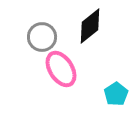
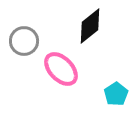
gray circle: moved 18 px left, 4 px down
pink ellipse: rotated 12 degrees counterclockwise
